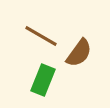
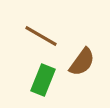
brown semicircle: moved 3 px right, 9 px down
